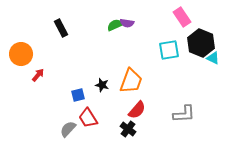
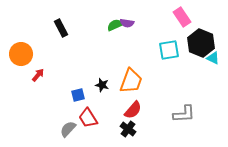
red semicircle: moved 4 px left
